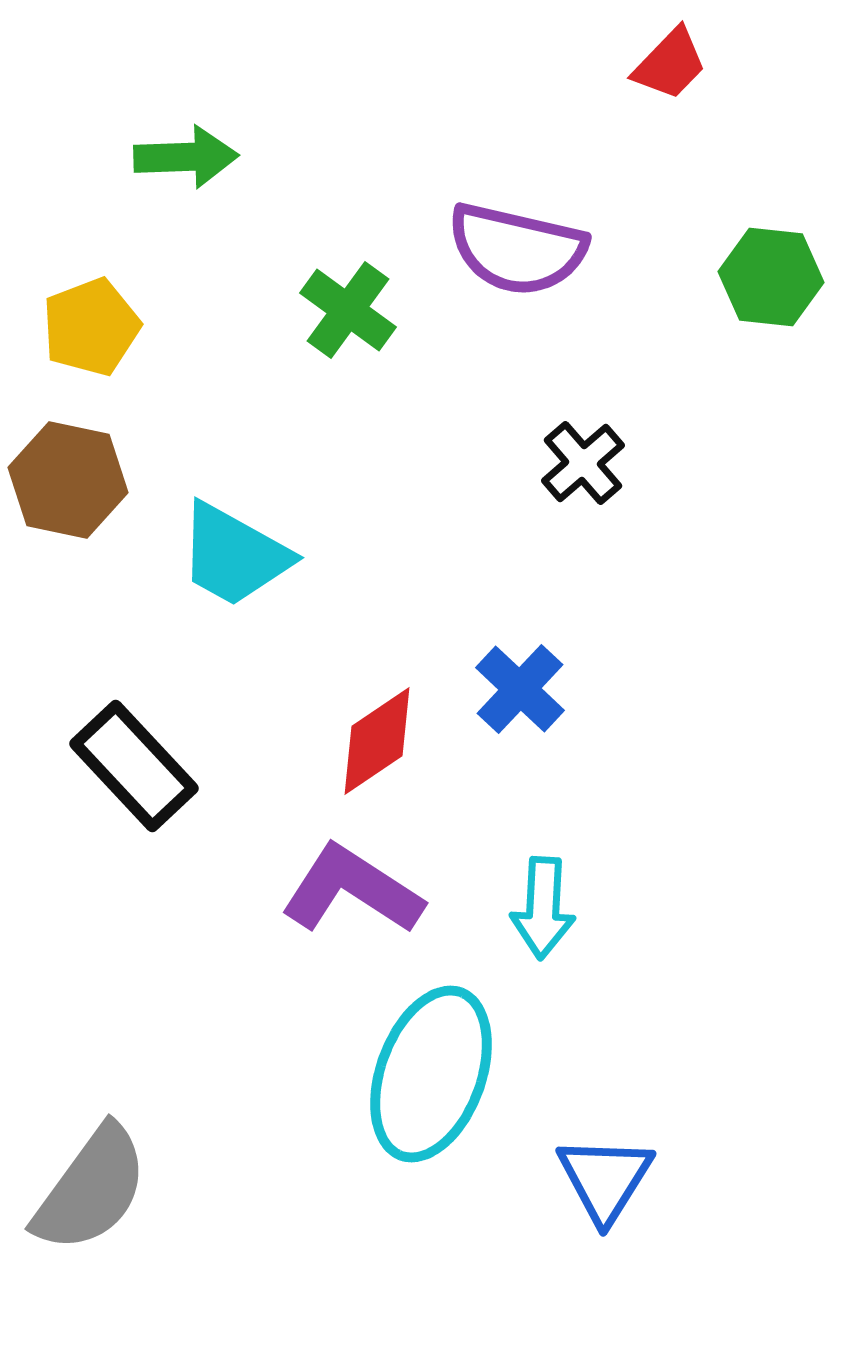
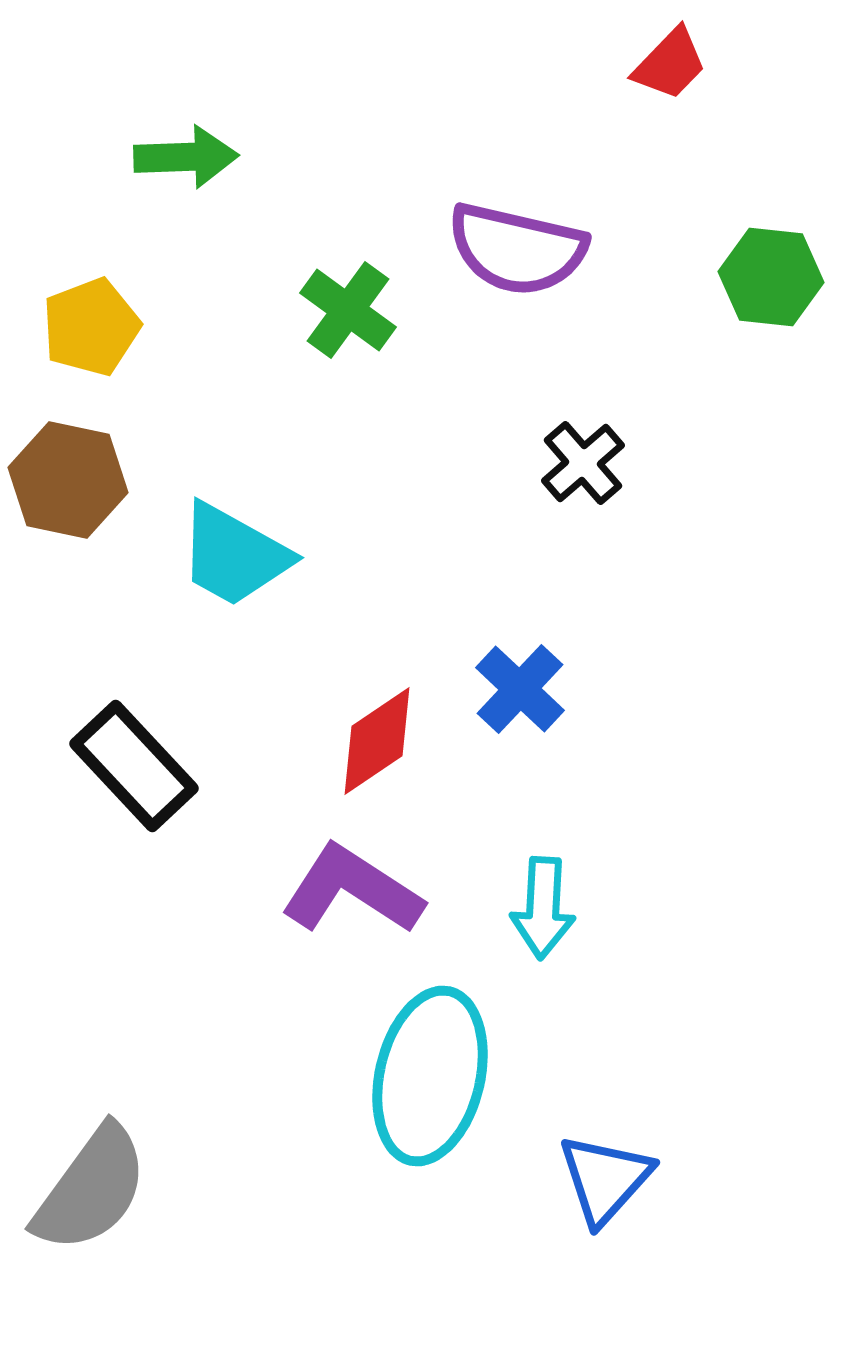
cyan ellipse: moved 1 px left, 2 px down; rotated 7 degrees counterclockwise
blue triangle: rotated 10 degrees clockwise
